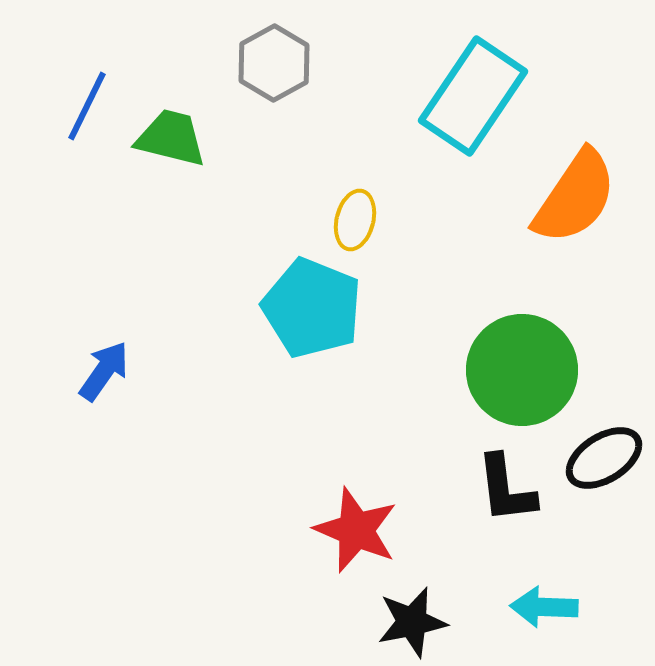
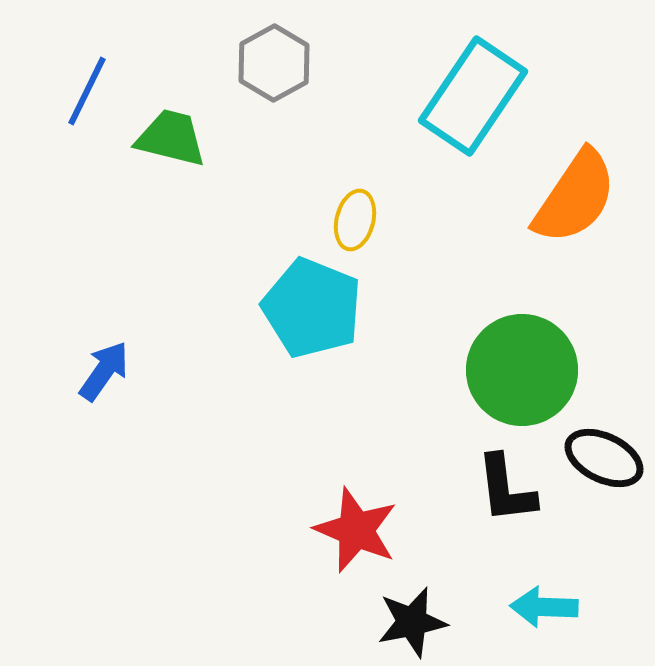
blue line: moved 15 px up
black ellipse: rotated 58 degrees clockwise
